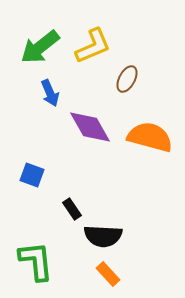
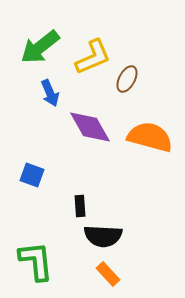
yellow L-shape: moved 11 px down
black rectangle: moved 8 px right, 3 px up; rotated 30 degrees clockwise
